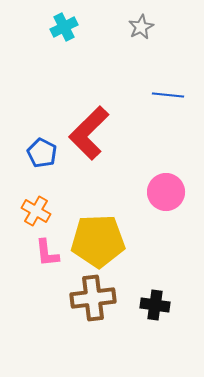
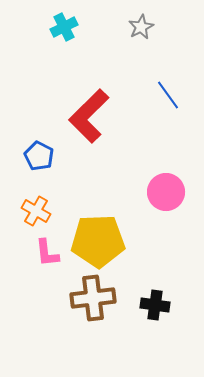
blue line: rotated 48 degrees clockwise
red L-shape: moved 17 px up
blue pentagon: moved 3 px left, 3 px down
